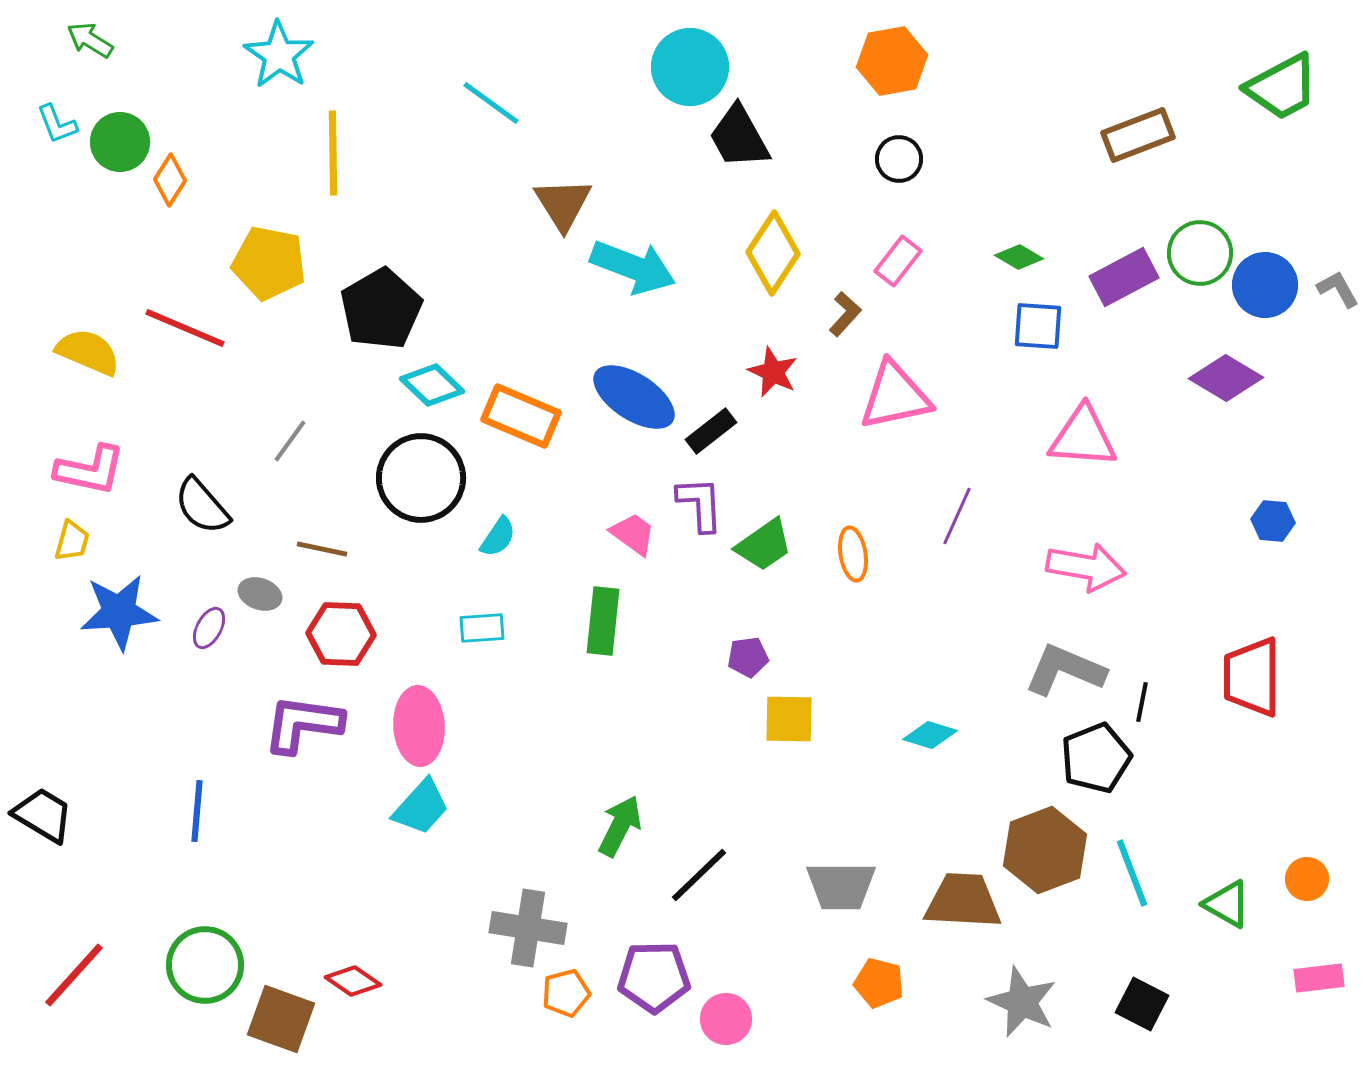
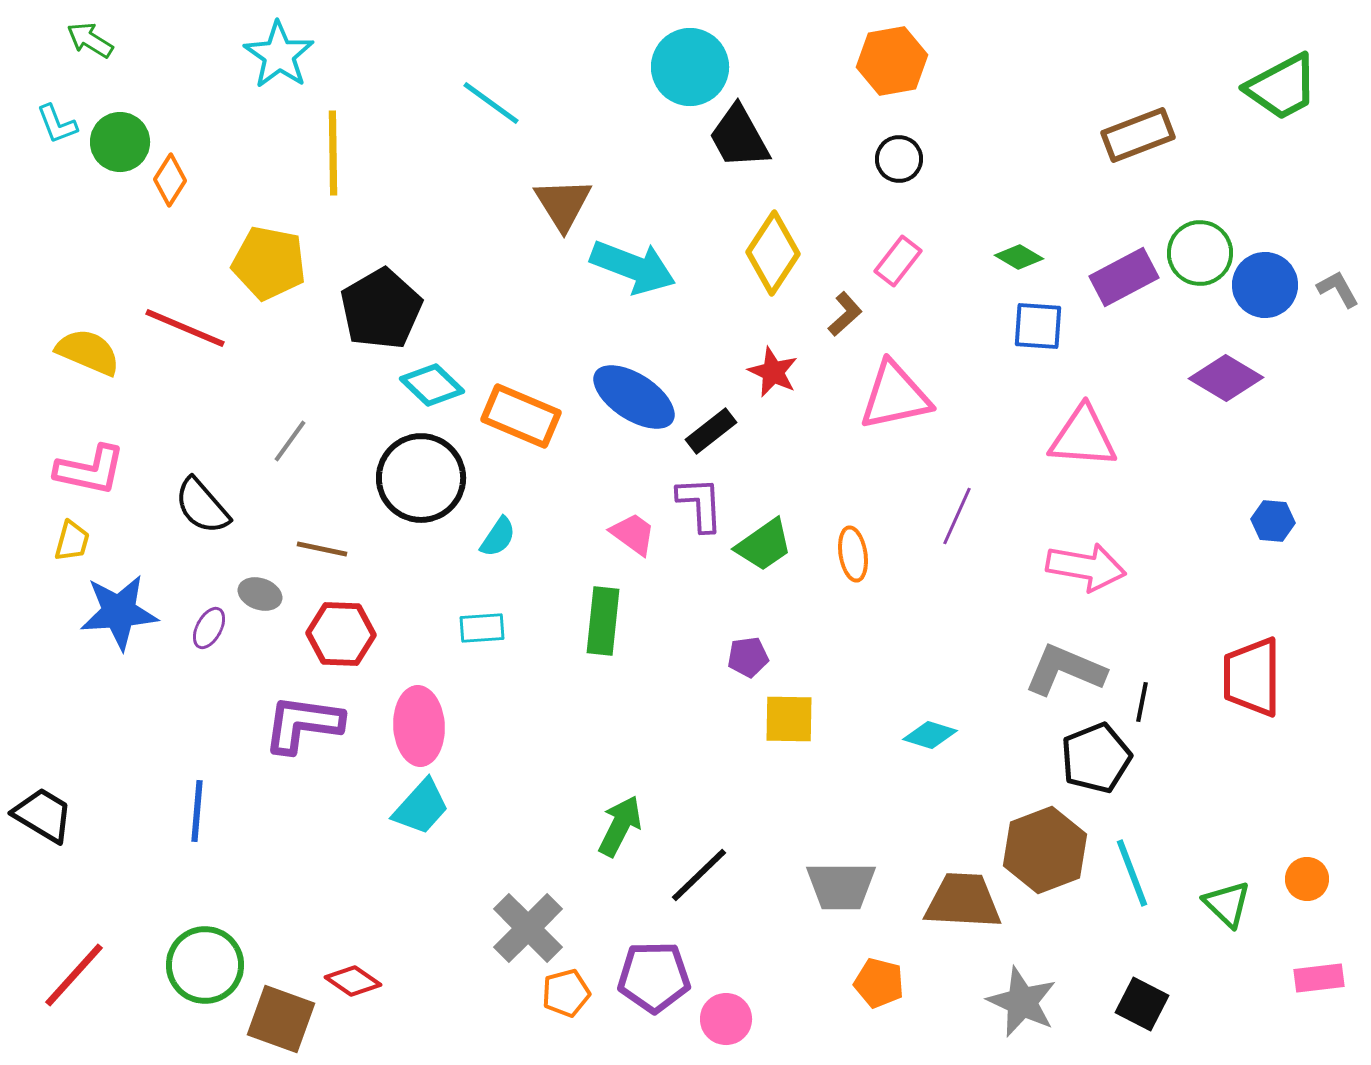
brown L-shape at (845, 314): rotated 6 degrees clockwise
green triangle at (1227, 904): rotated 14 degrees clockwise
gray cross at (528, 928): rotated 36 degrees clockwise
